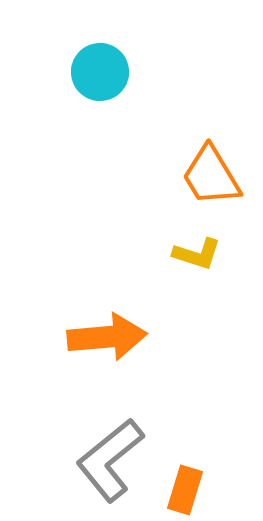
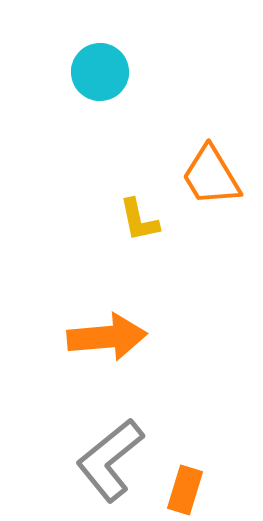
yellow L-shape: moved 58 px left, 34 px up; rotated 60 degrees clockwise
